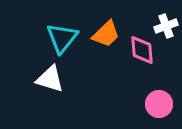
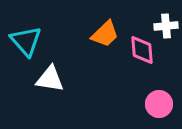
white cross: rotated 15 degrees clockwise
orange trapezoid: moved 1 px left
cyan triangle: moved 36 px left, 3 px down; rotated 20 degrees counterclockwise
white triangle: rotated 8 degrees counterclockwise
